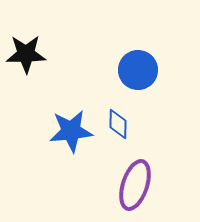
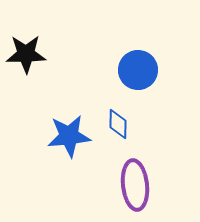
blue star: moved 2 px left, 5 px down
purple ellipse: rotated 24 degrees counterclockwise
